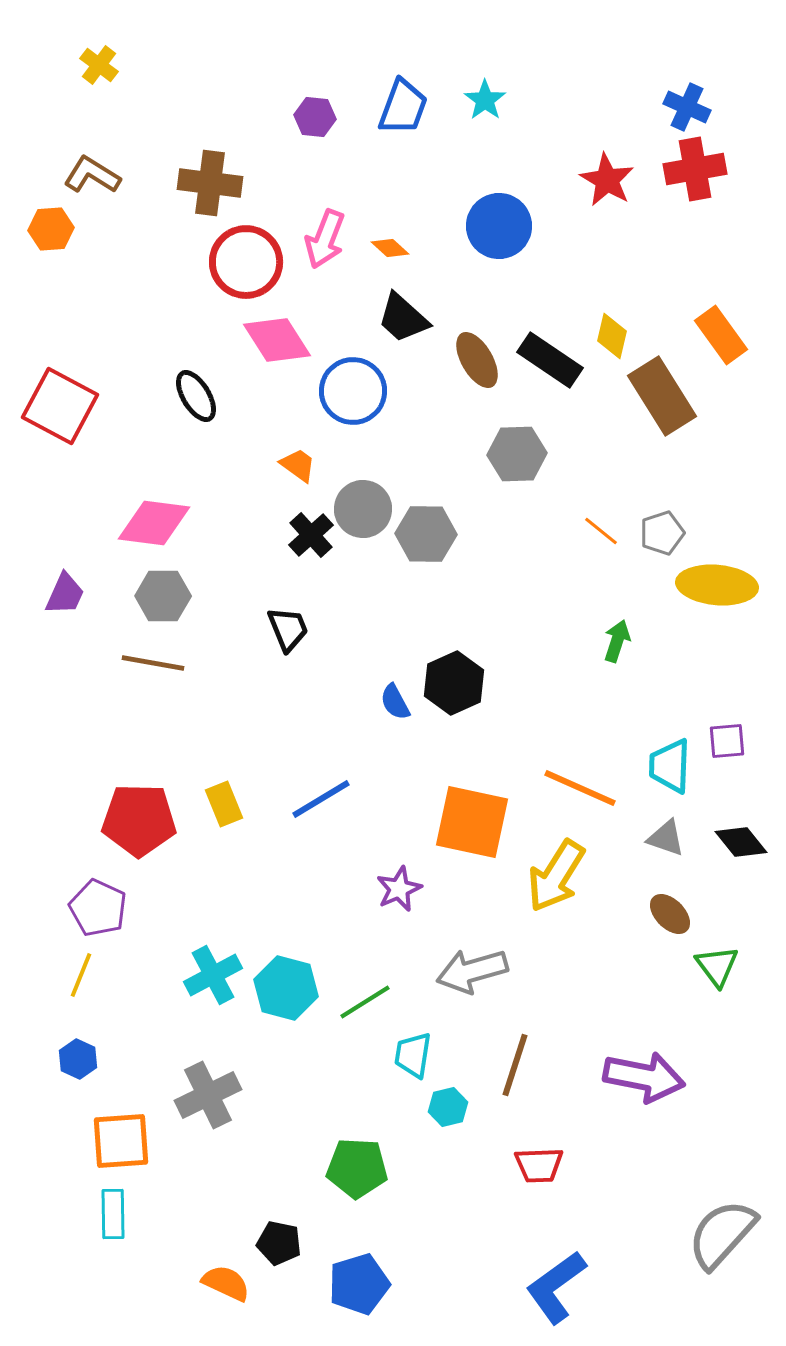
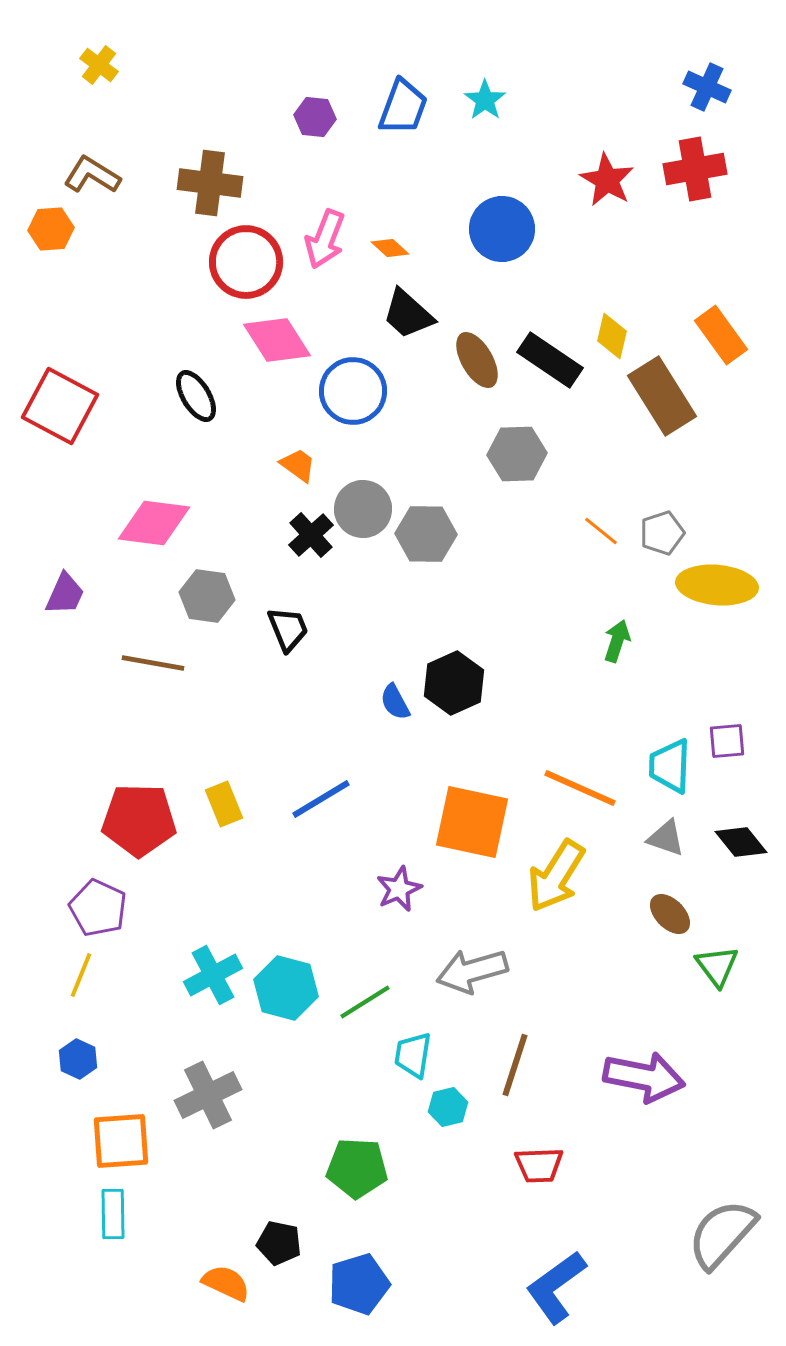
blue cross at (687, 107): moved 20 px right, 20 px up
blue circle at (499, 226): moved 3 px right, 3 px down
black trapezoid at (403, 318): moved 5 px right, 4 px up
gray hexagon at (163, 596): moved 44 px right; rotated 8 degrees clockwise
